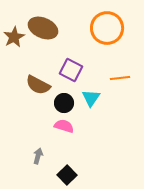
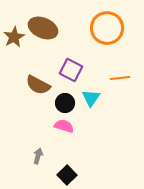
black circle: moved 1 px right
